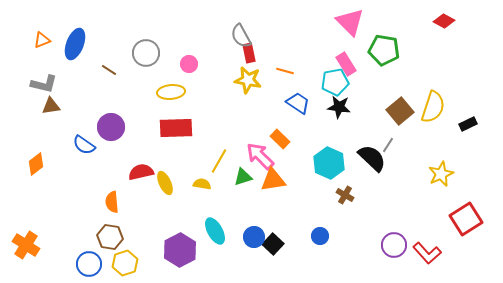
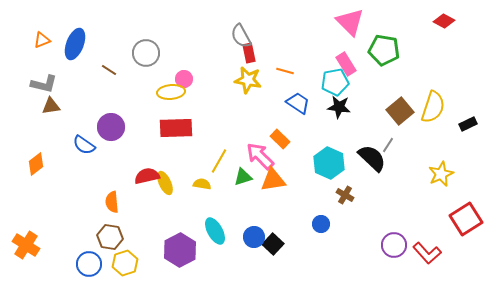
pink circle at (189, 64): moved 5 px left, 15 px down
red semicircle at (141, 172): moved 6 px right, 4 px down
blue circle at (320, 236): moved 1 px right, 12 px up
